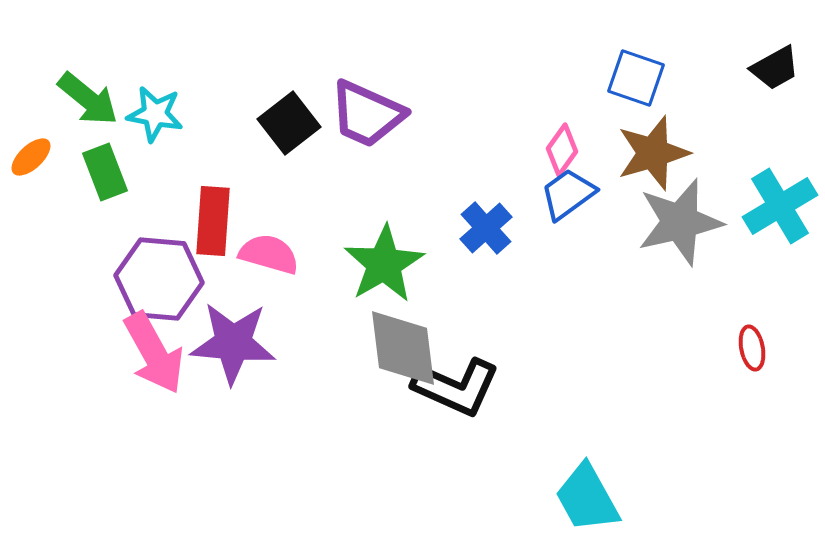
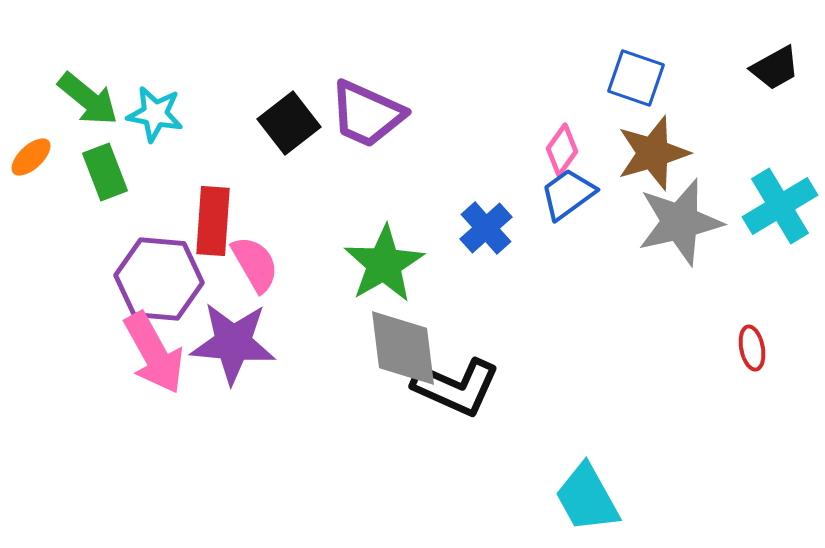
pink semicircle: moved 14 px left, 10 px down; rotated 44 degrees clockwise
